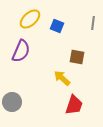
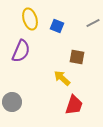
yellow ellipse: rotated 65 degrees counterclockwise
gray line: rotated 56 degrees clockwise
